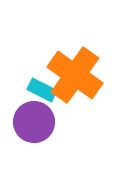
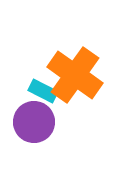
cyan rectangle: moved 1 px right, 1 px down
